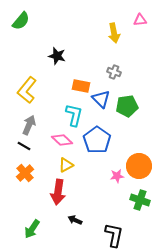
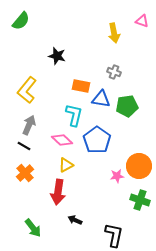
pink triangle: moved 2 px right, 1 px down; rotated 24 degrees clockwise
blue triangle: rotated 36 degrees counterclockwise
green arrow: moved 1 px right, 1 px up; rotated 72 degrees counterclockwise
